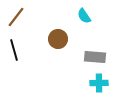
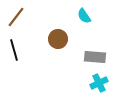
cyan cross: rotated 24 degrees counterclockwise
